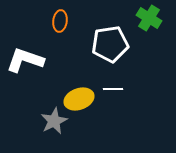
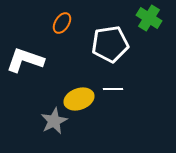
orange ellipse: moved 2 px right, 2 px down; rotated 25 degrees clockwise
